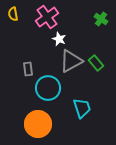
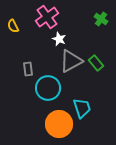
yellow semicircle: moved 12 px down; rotated 16 degrees counterclockwise
orange circle: moved 21 px right
